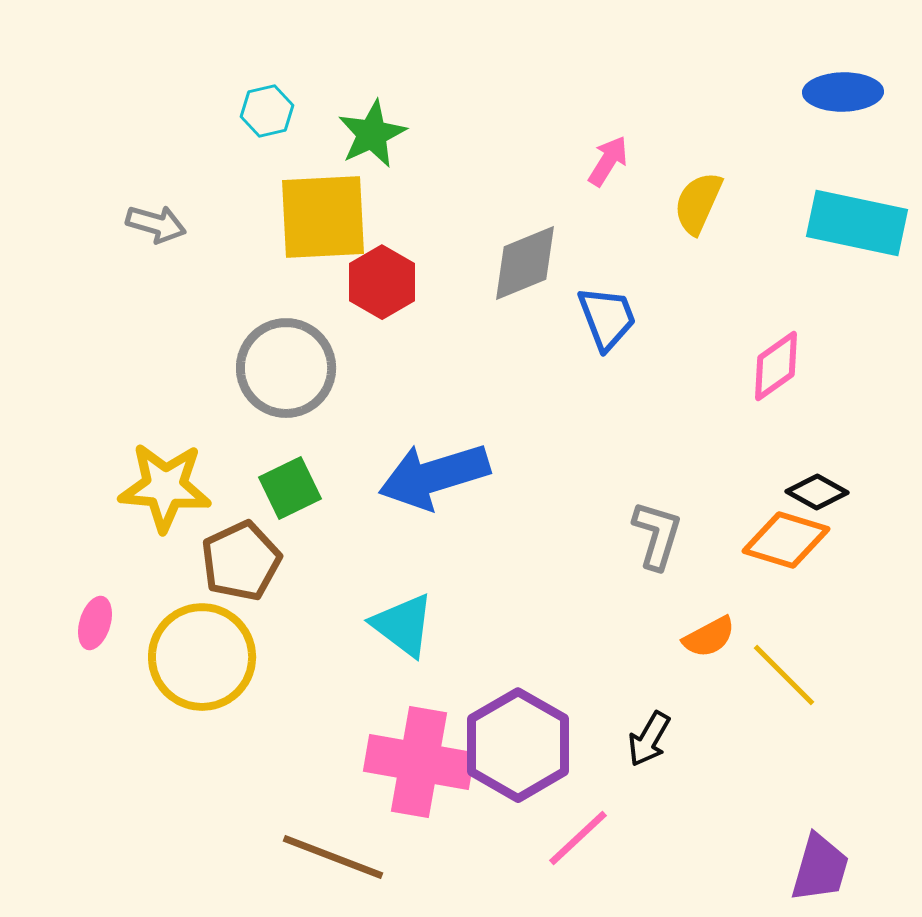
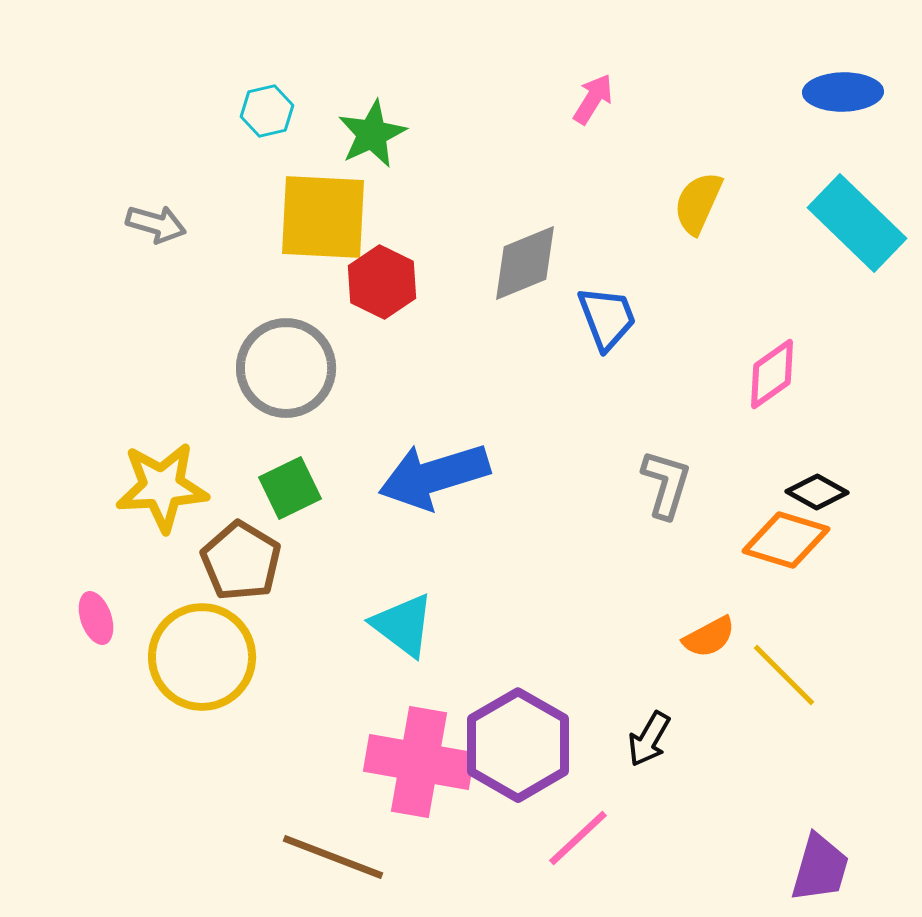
pink arrow: moved 15 px left, 62 px up
yellow square: rotated 6 degrees clockwise
cyan rectangle: rotated 32 degrees clockwise
red hexagon: rotated 4 degrees counterclockwise
pink diamond: moved 4 px left, 8 px down
yellow star: moved 3 px left; rotated 8 degrees counterclockwise
gray L-shape: moved 9 px right, 51 px up
brown pentagon: rotated 16 degrees counterclockwise
pink ellipse: moved 1 px right, 5 px up; rotated 36 degrees counterclockwise
